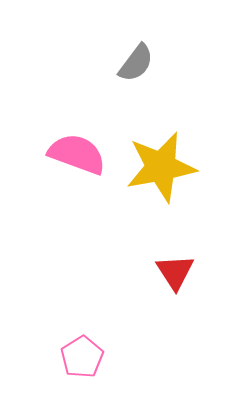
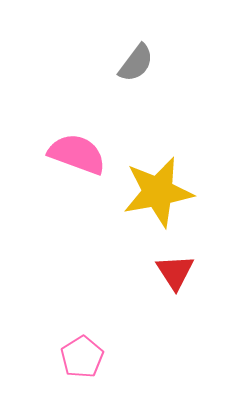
yellow star: moved 3 px left, 25 px down
